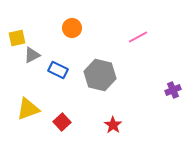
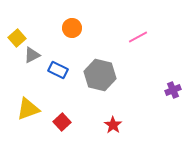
yellow square: rotated 30 degrees counterclockwise
